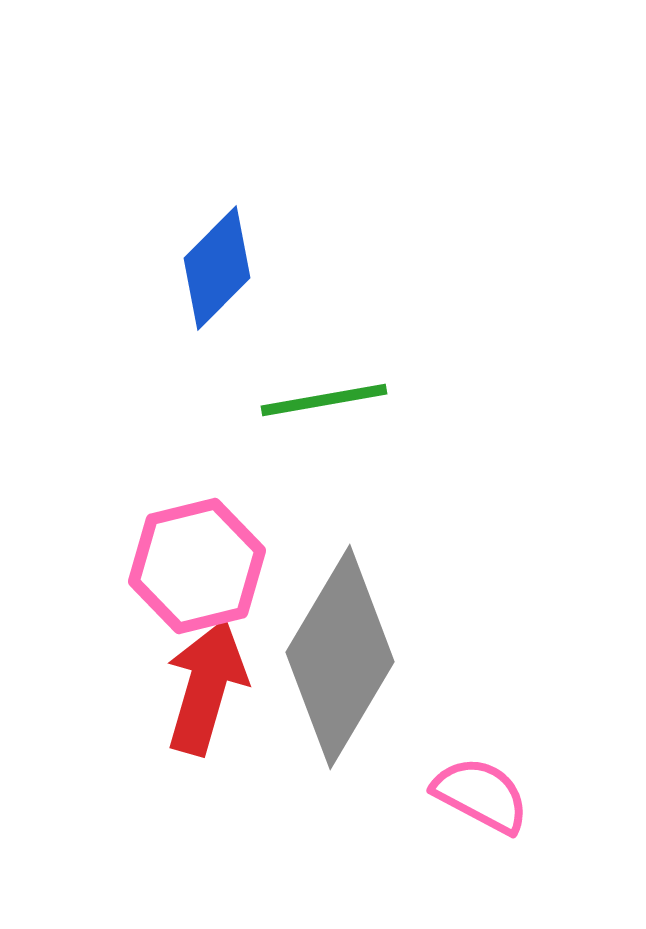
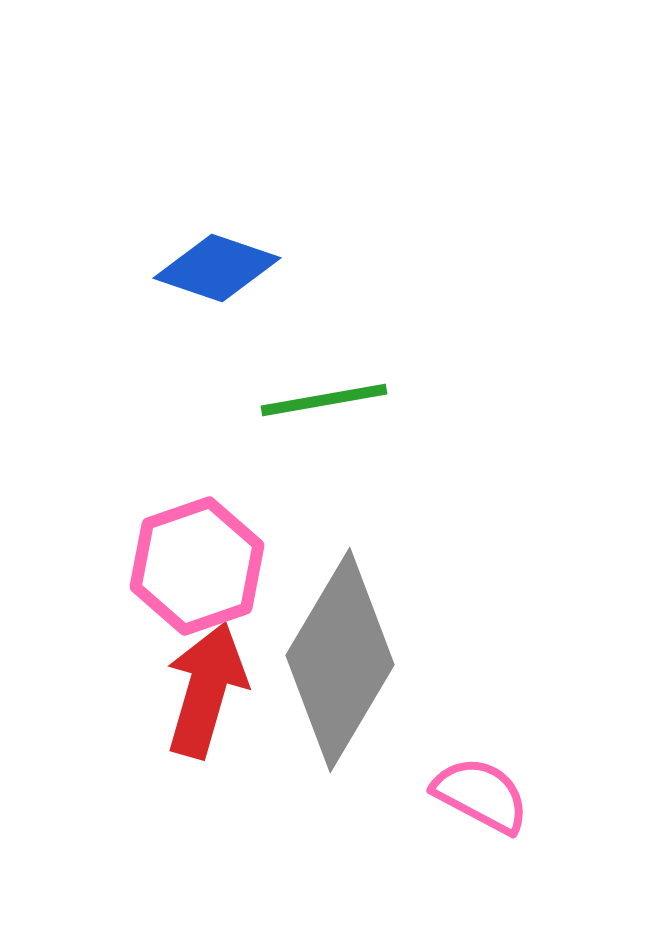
blue diamond: rotated 64 degrees clockwise
pink hexagon: rotated 5 degrees counterclockwise
gray diamond: moved 3 px down
red arrow: moved 3 px down
